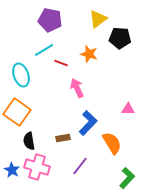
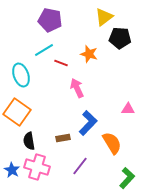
yellow triangle: moved 6 px right, 2 px up
